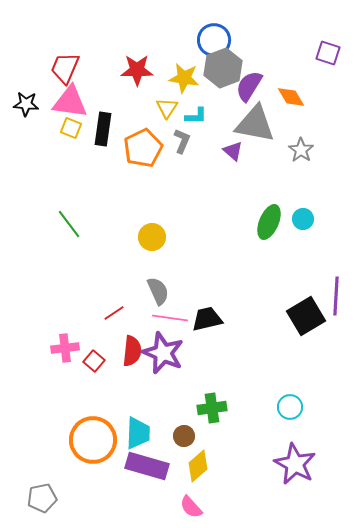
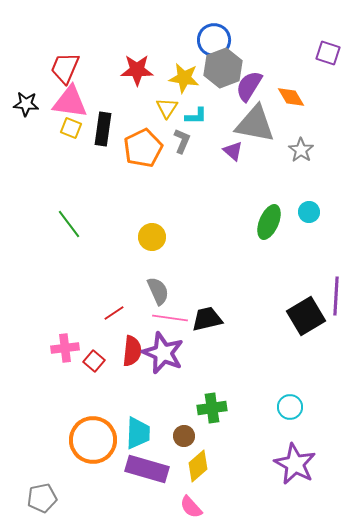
cyan circle at (303, 219): moved 6 px right, 7 px up
purple rectangle at (147, 466): moved 3 px down
